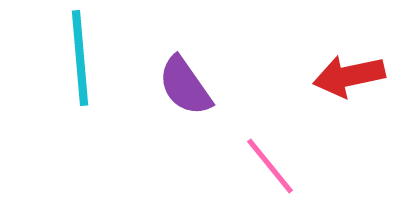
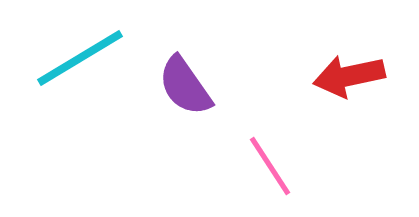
cyan line: rotated 64 degrees clockwise
pink line: rotated 6 degrees clockwise
